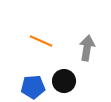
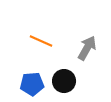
gray arrow: rotated 20 degrees clockwise
blue pentagon: moved 1 px left, 3 px up
